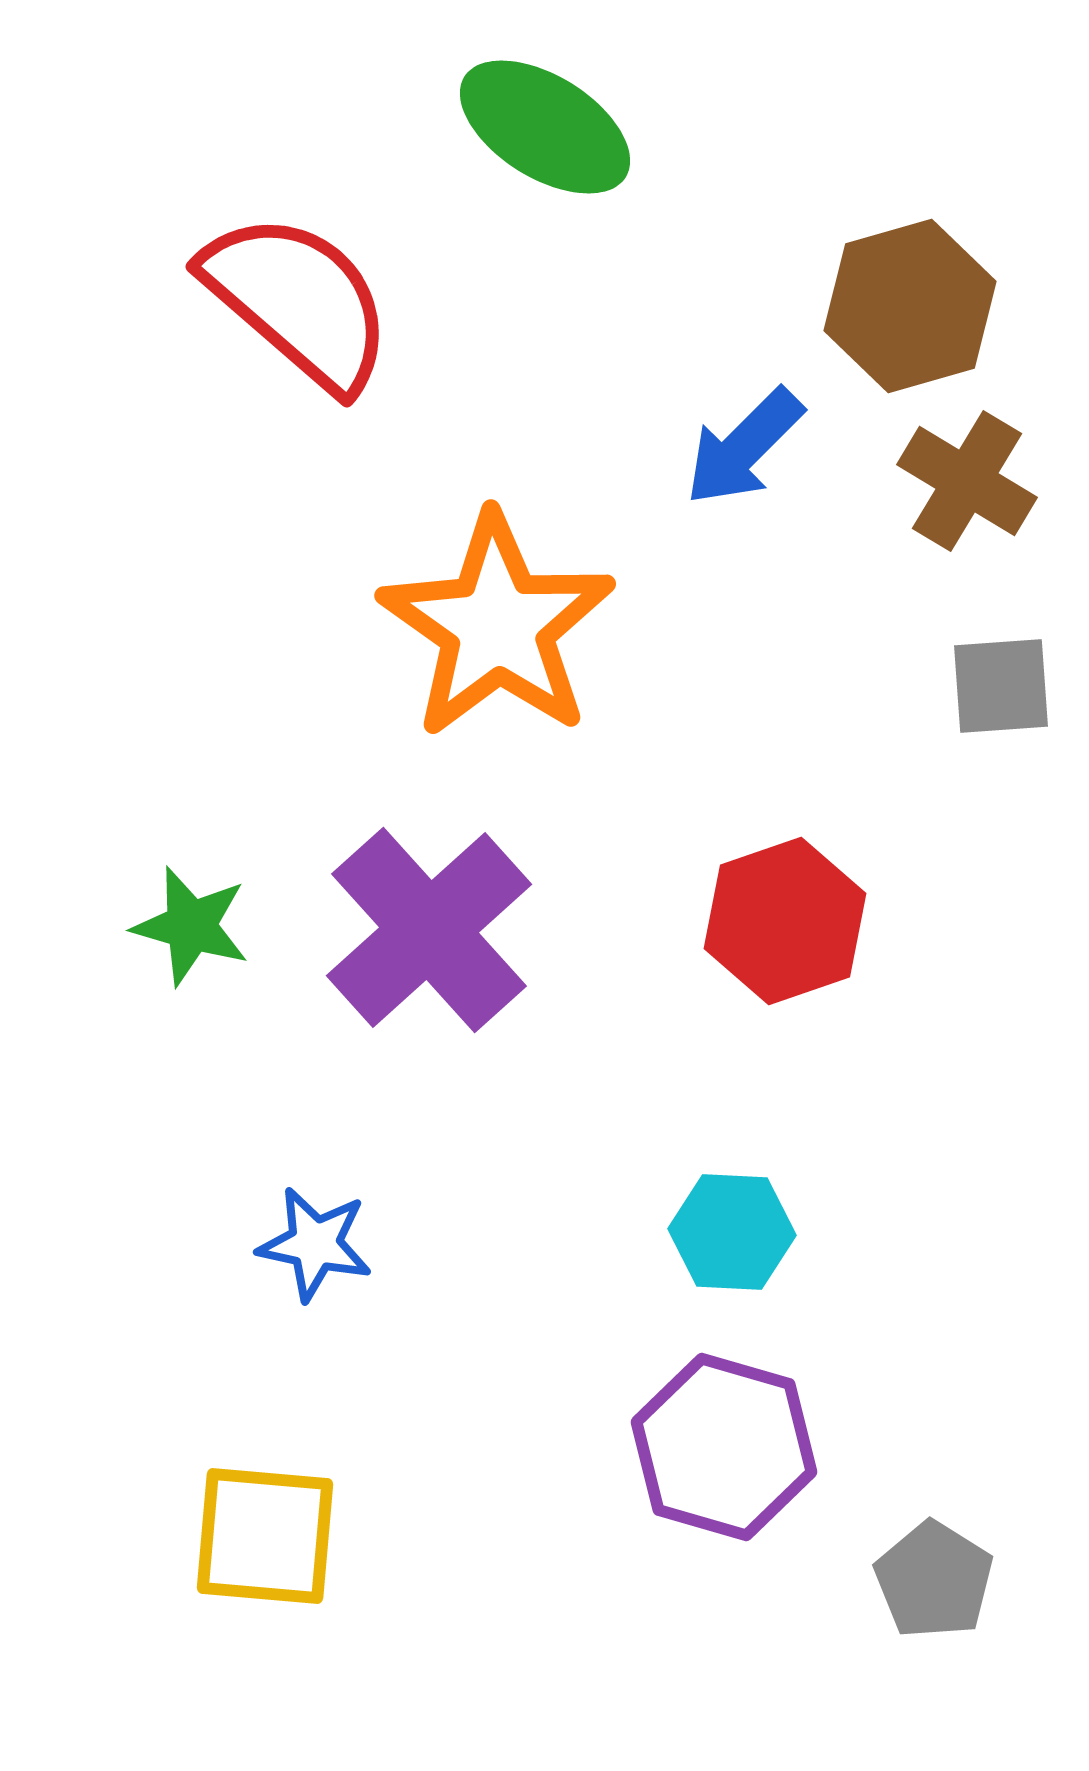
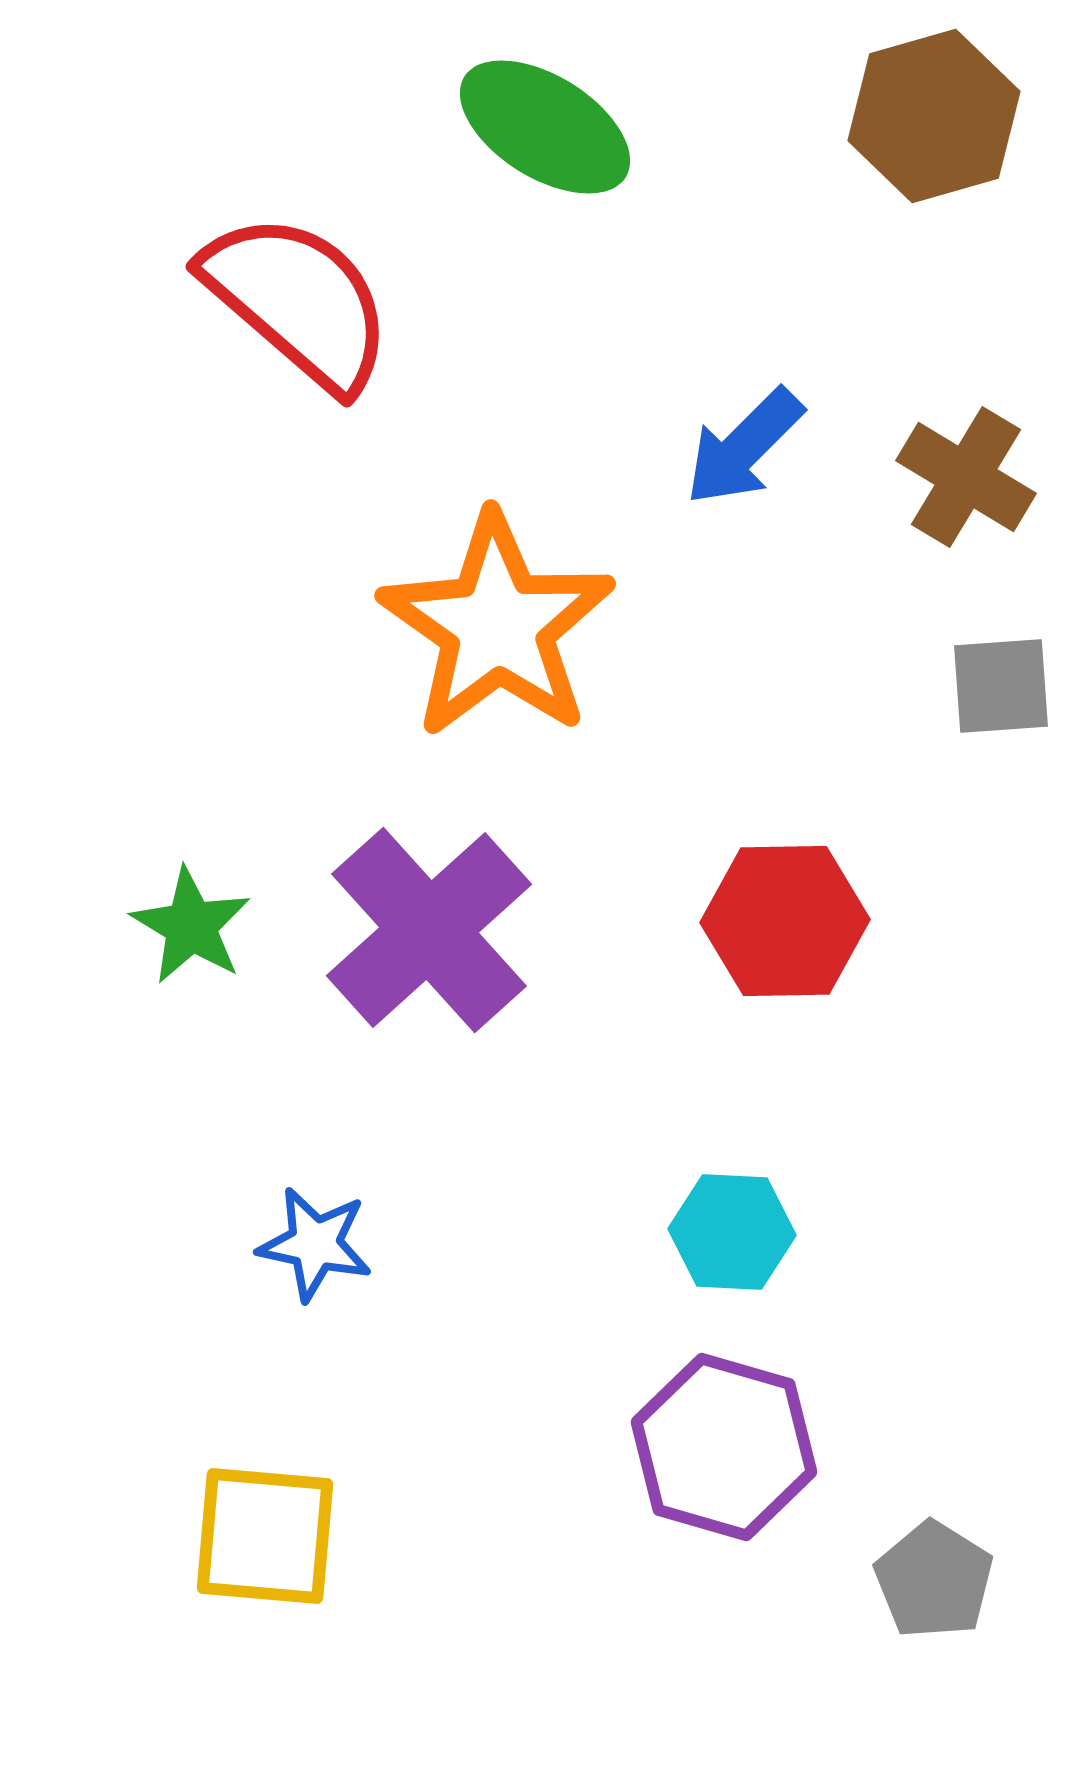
brown hexagon: moved 24 px right, 190 px up
brown cross: moved 1 px left, 4 px up
red hexagon: rotated 18 degrees clockwise
green star: rotated 15 degrees clockwise
